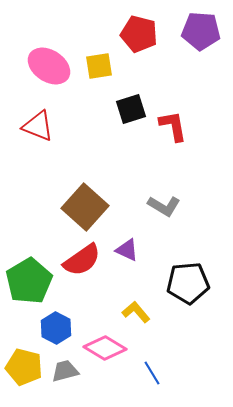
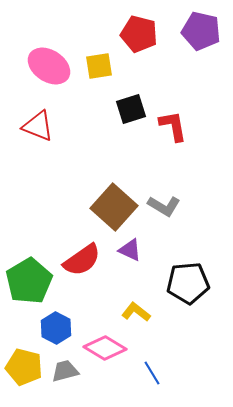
purple pentagon: rotated 9 degrees clockwise
brown square: moved 29 px right
purple triangle: moved 3 px right
yellow L-shape: rotated 12 degrees counterclockwise
